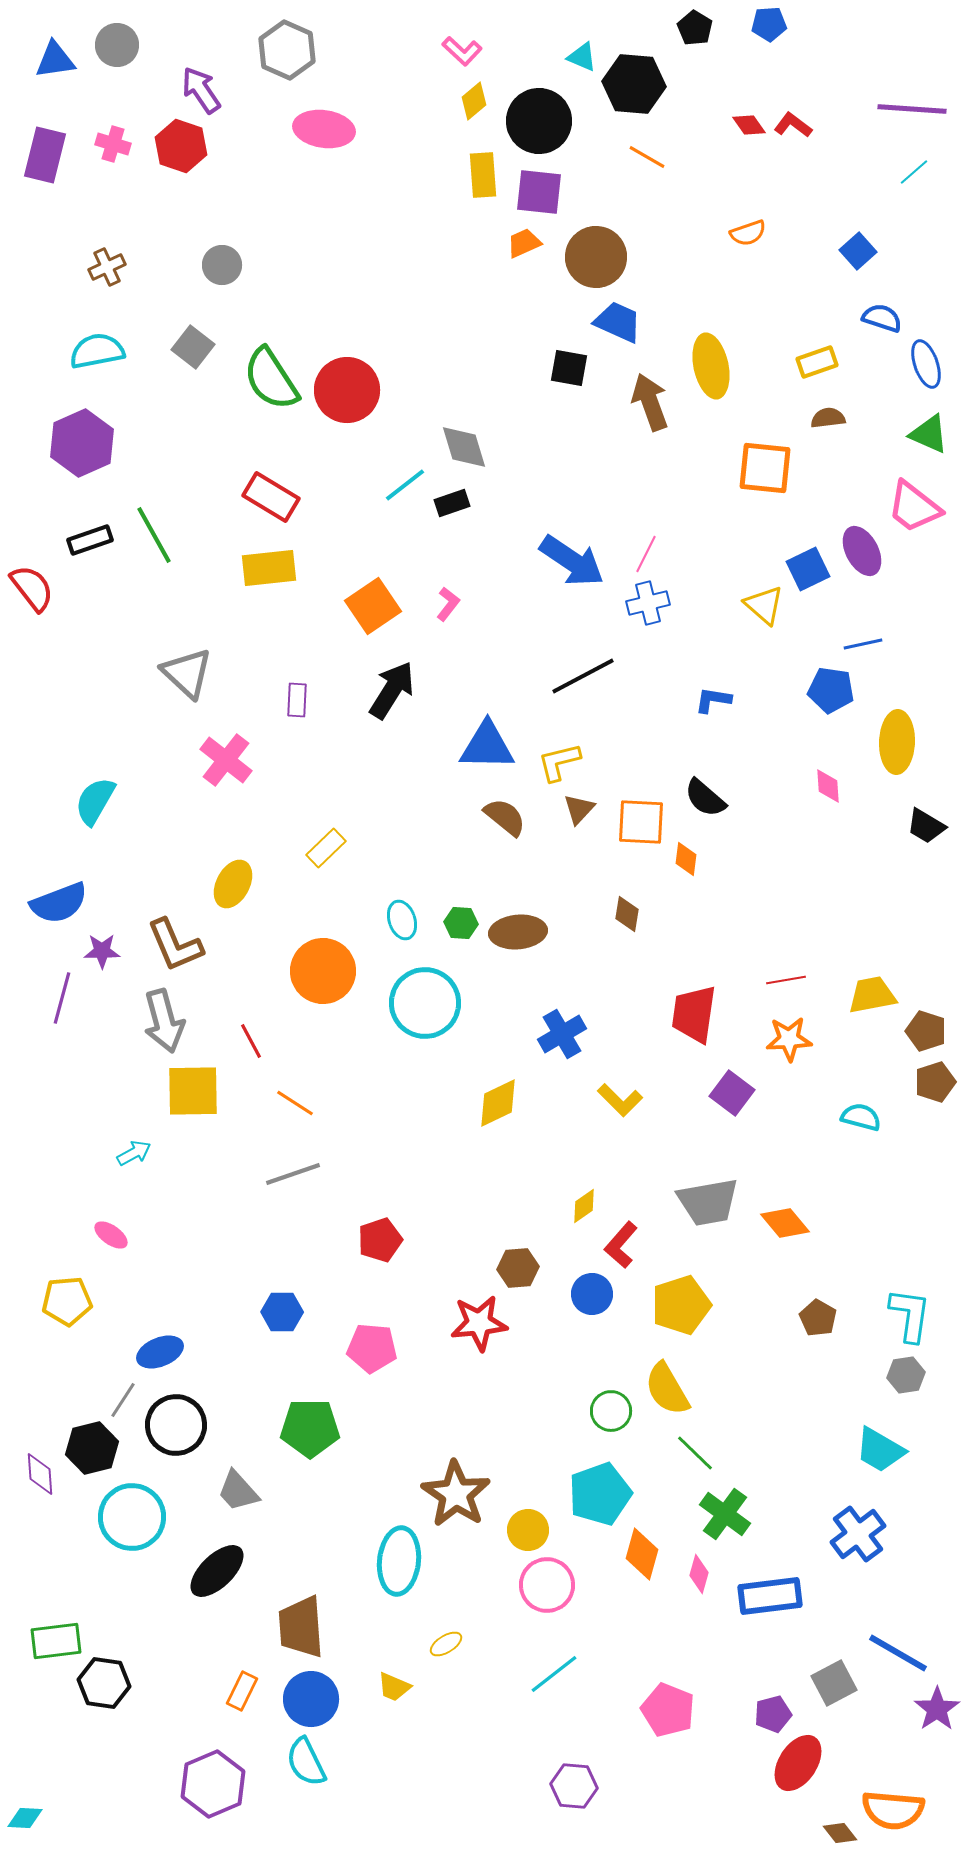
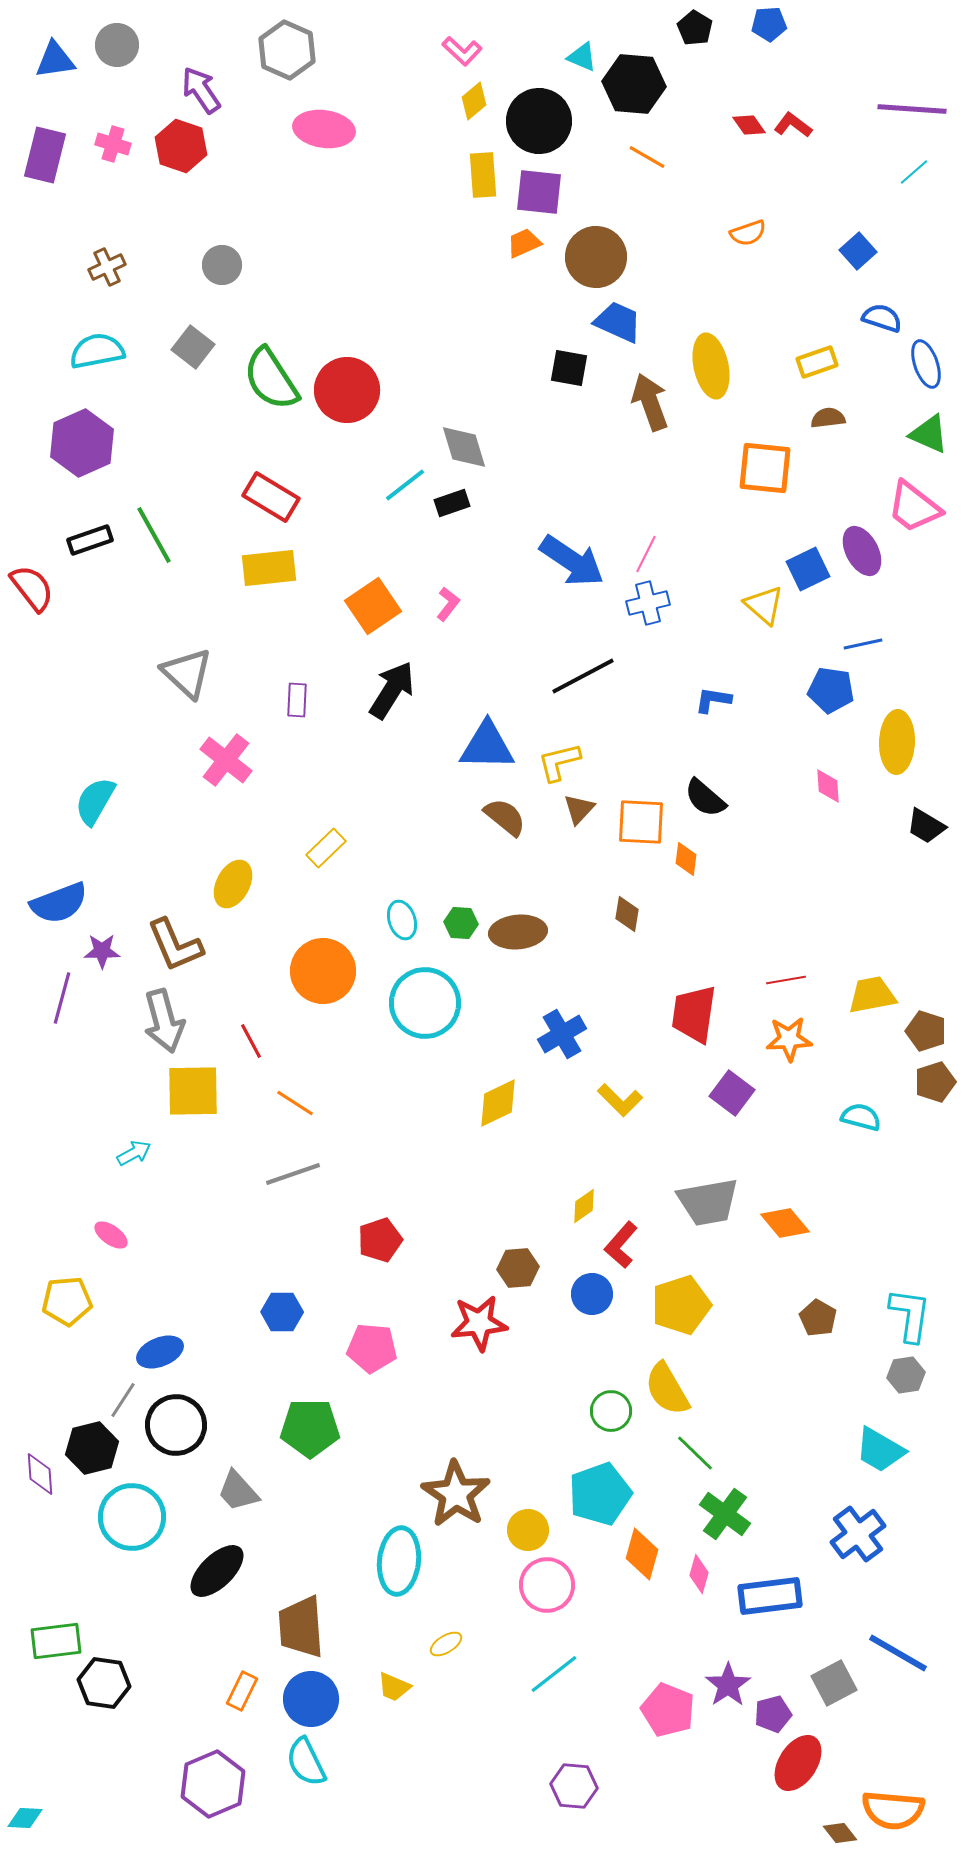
purple star at (937, 1709): moved 209 px left, 24 px up
